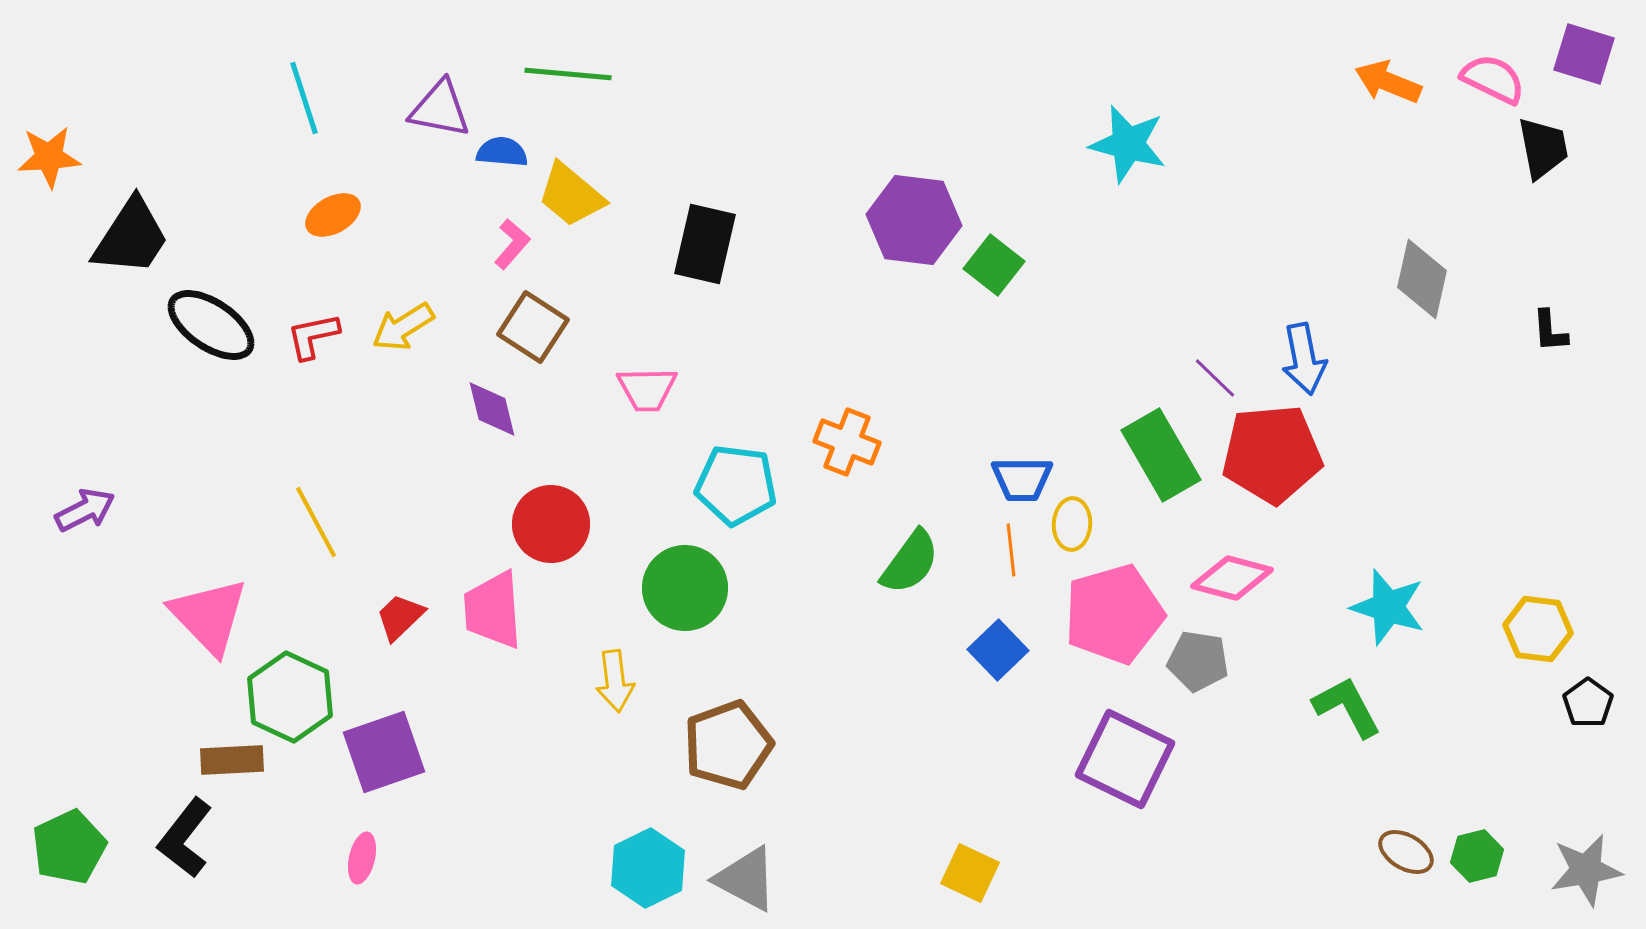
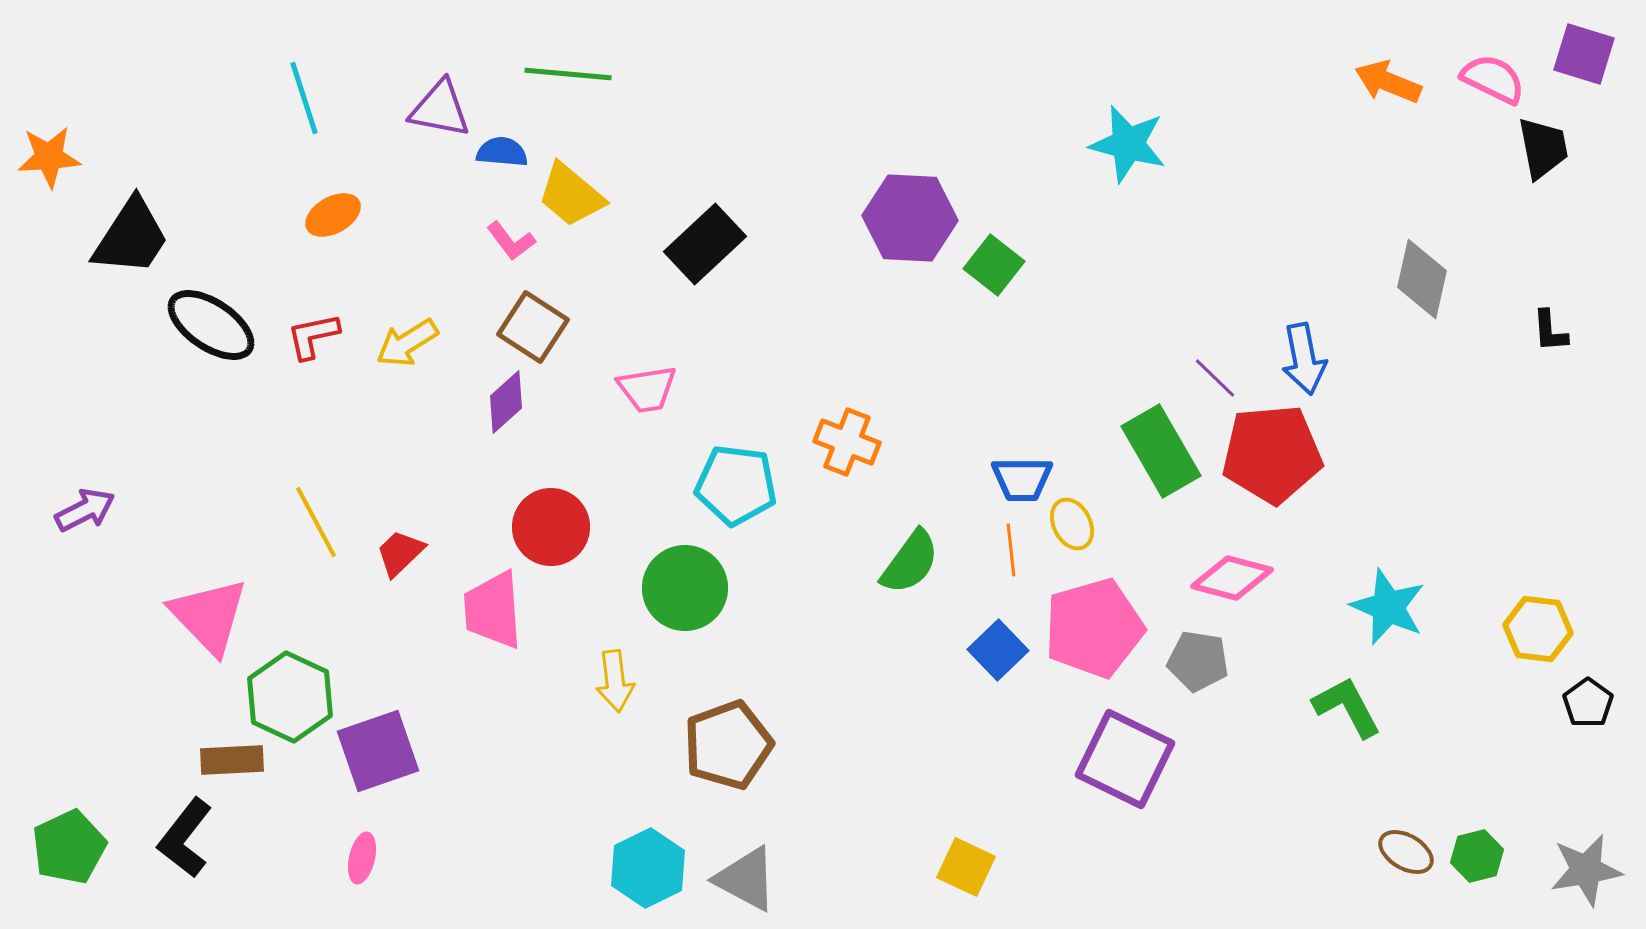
purple hexagon at (914, 220): moved 4 px left, 2 px up; rotated 4 degrees counterclockwise
pink L-shape at (512, 244): moved 1 px left, 3 px up; rotated 102 degrees clockwise
black rectangle at (705, 244): rotated 34 degrees clockwise
yellow arrow at (403, 327): moved 4 px right, 16 px down
pink trapezoid at (647, 389): rotated 8 degrees counterclockwise
purple diamond at (492, 409): moved 14 px right, 7 px up; rotated 62 degrees clockwise
green rectangle at (1161, 455): moved 4 px up
red circle at (551, 524): moved 3 px down
yellow ellipse at (1072, 524): rotated 30 degrees counterclockwise
cyan star at (1388, 607): rotated 6 degrees clockwise
pink pentagon at (1114, 614): moved 20 px left, 14 px down
red trapezoid at (400, 617): moved 64 px up
purple square at (384, 752): moved 6 px left, 1 px up
yellow square at (970, 873): moved 4 px left, 6 px up
